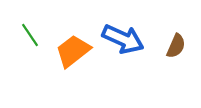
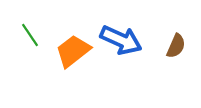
blue arrow: moved 2 px left, 1 px down
